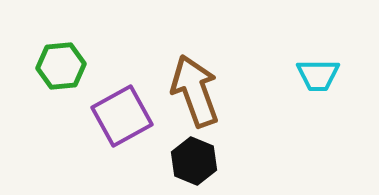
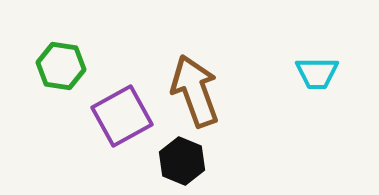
green hexagon: rotated 15 degrees clockwise
cyan trapezoid: moved 1 px left, 2 px up
black hexagon: moved 12 px left
